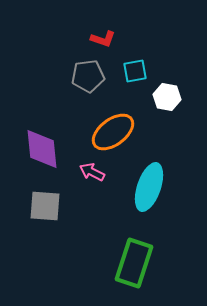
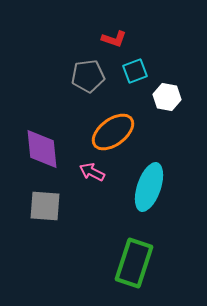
red L-shape: moved 11 px right
cyan square: rotated 10 degrees counterclockwise
